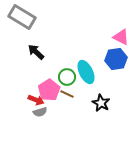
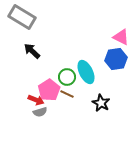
black arrow: moved 4 px left, 1 px up
